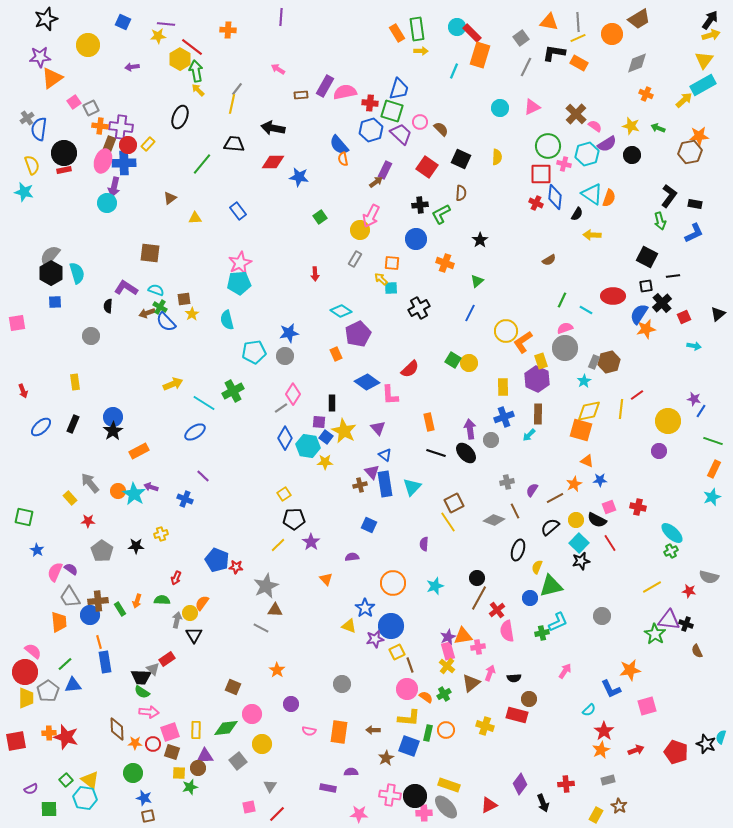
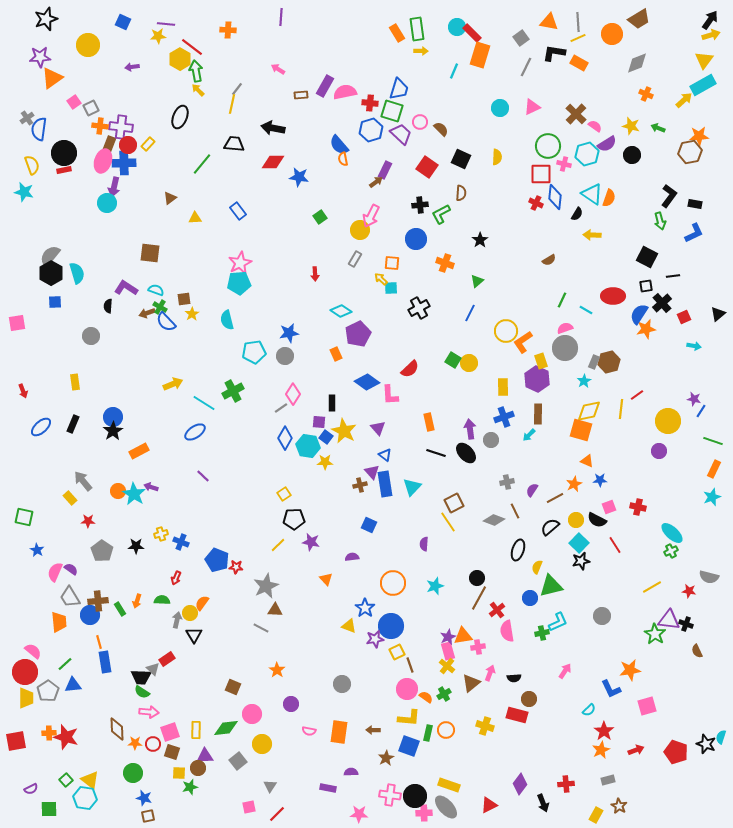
gray arrow at (90, 483): moved 7 px left, 2 px up
blue cross at (185, 499): moved 4 px left, 43 px down
purple star at (311, 542): rotated 24 degrees counterclockwise
red line at (610, 543): moved 5 px right, 2 px down
